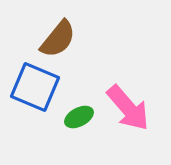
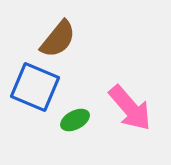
pink arrow: moved 2 px right
green ellipse: moved 4 px left, 3 px down
